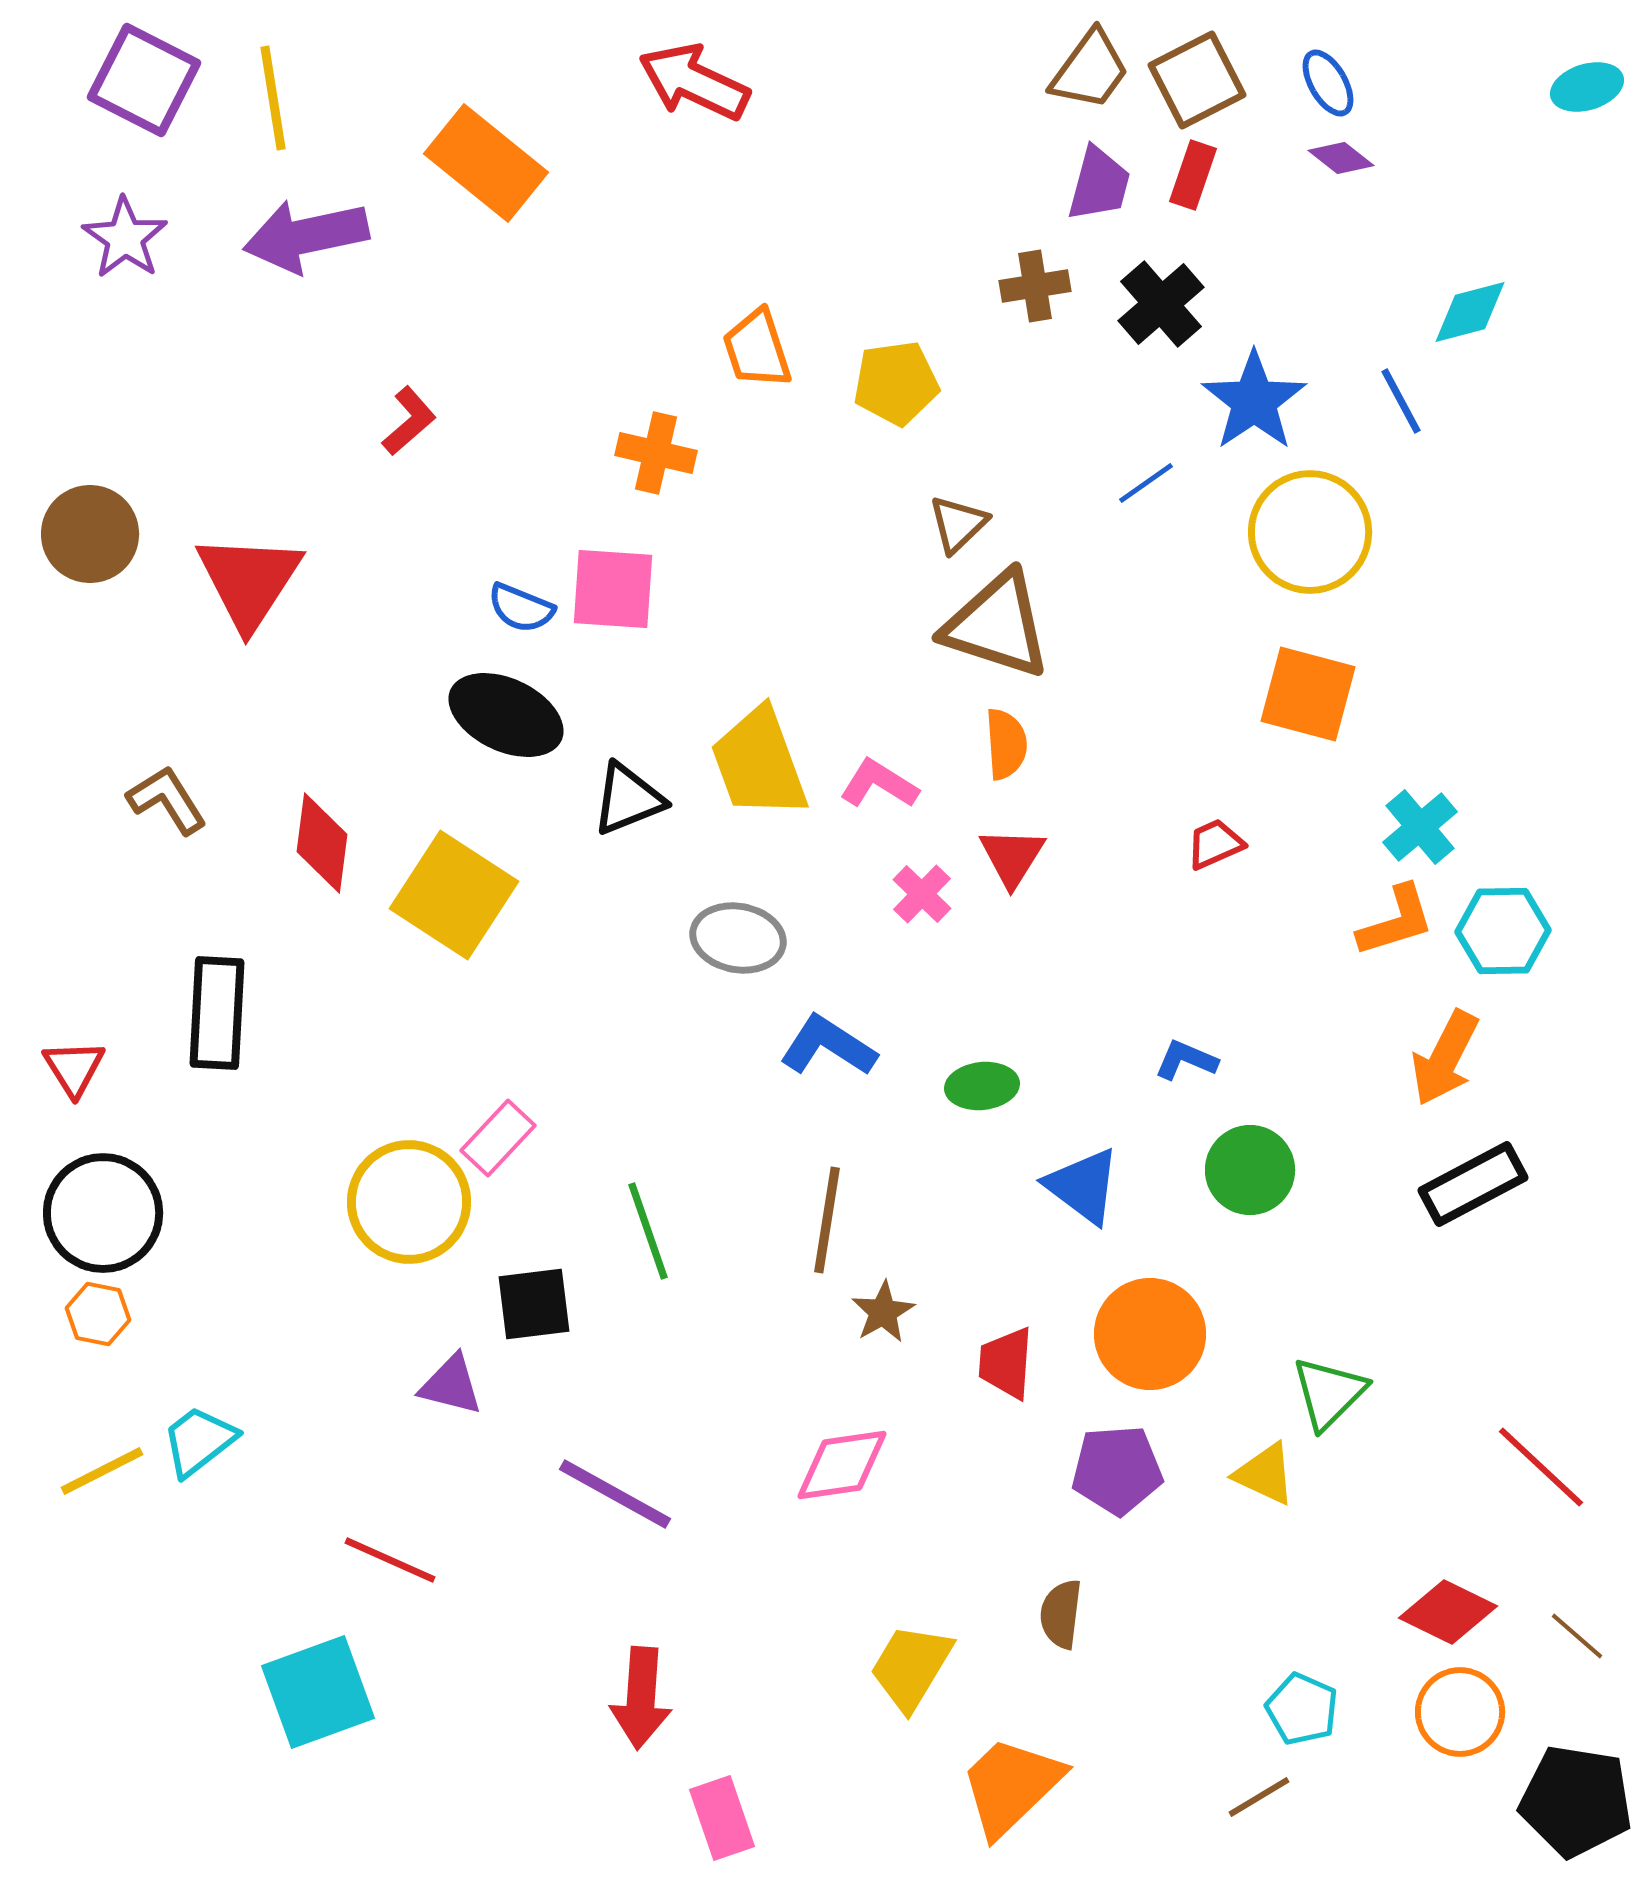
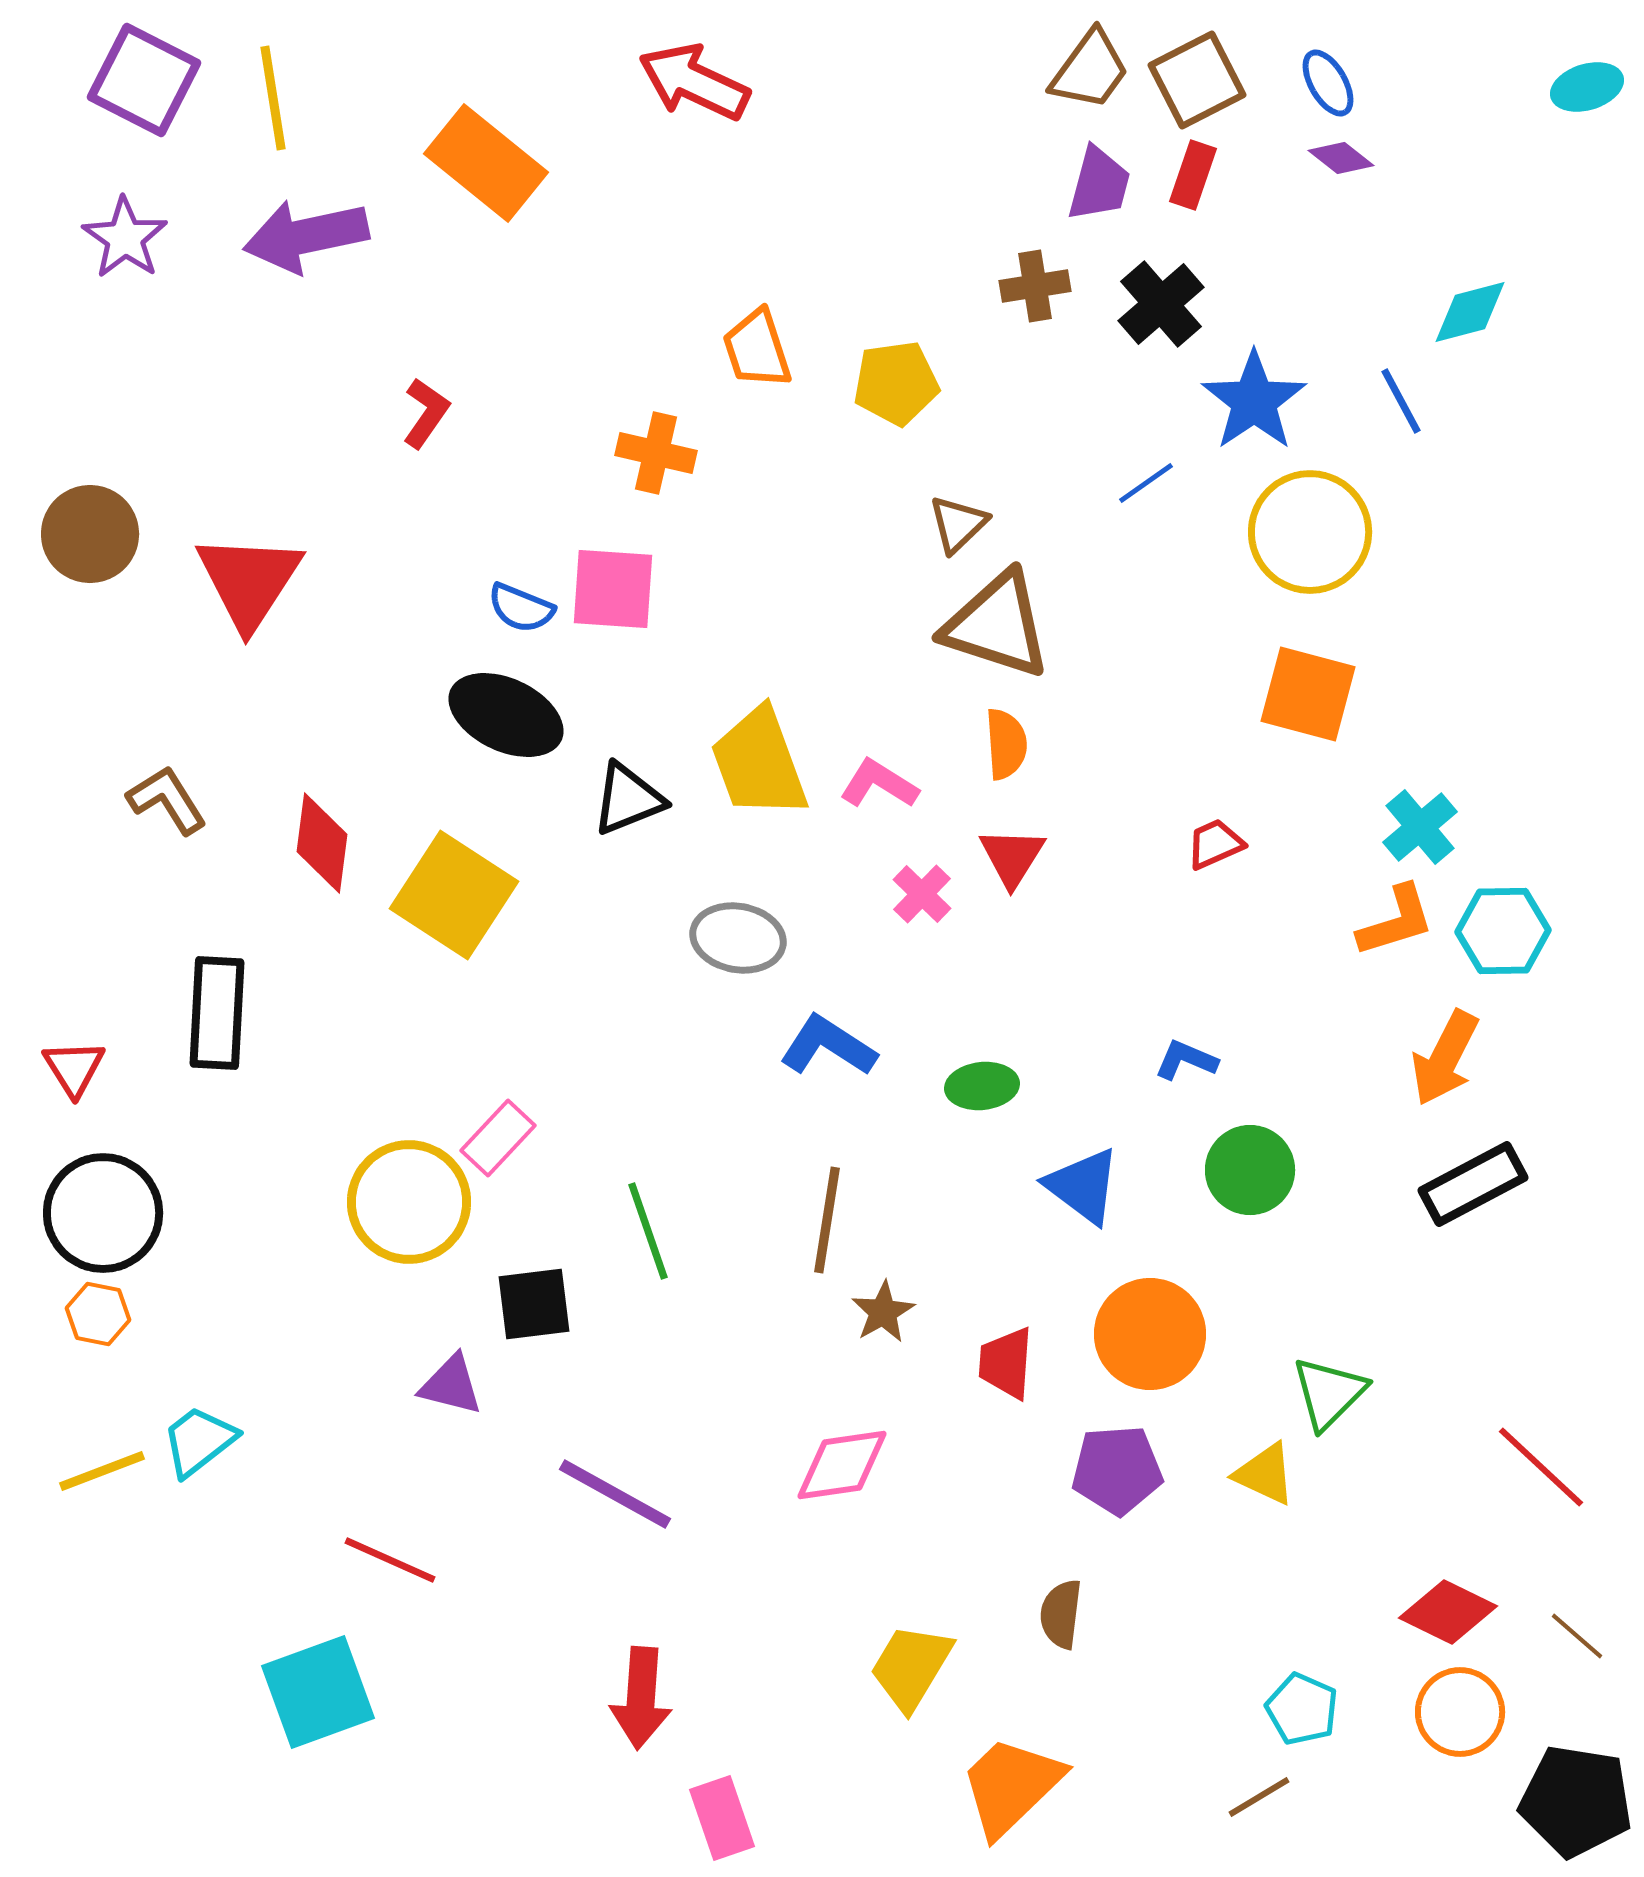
red L-shape at (409, 421): moved 17 px right, 8 px up; rotated 14 degrees counterclockwise
yellow line at (102, 1471): rotated 6 degrees clockwise
